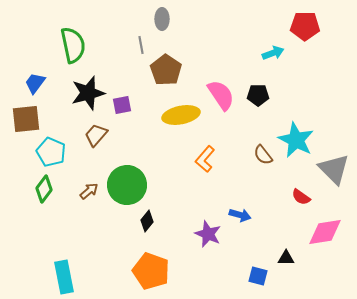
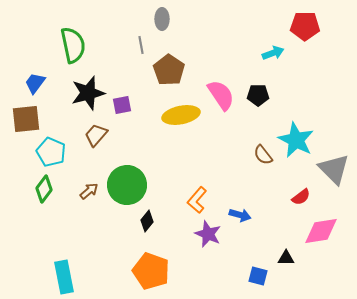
brown pentagon: moved 3 px right
orange L-shape: moved 8 px left, 41 px down
red semicircle: rotated 72 degrees counterclockwise
pink diamond: moved 4 px left, 1 px up
